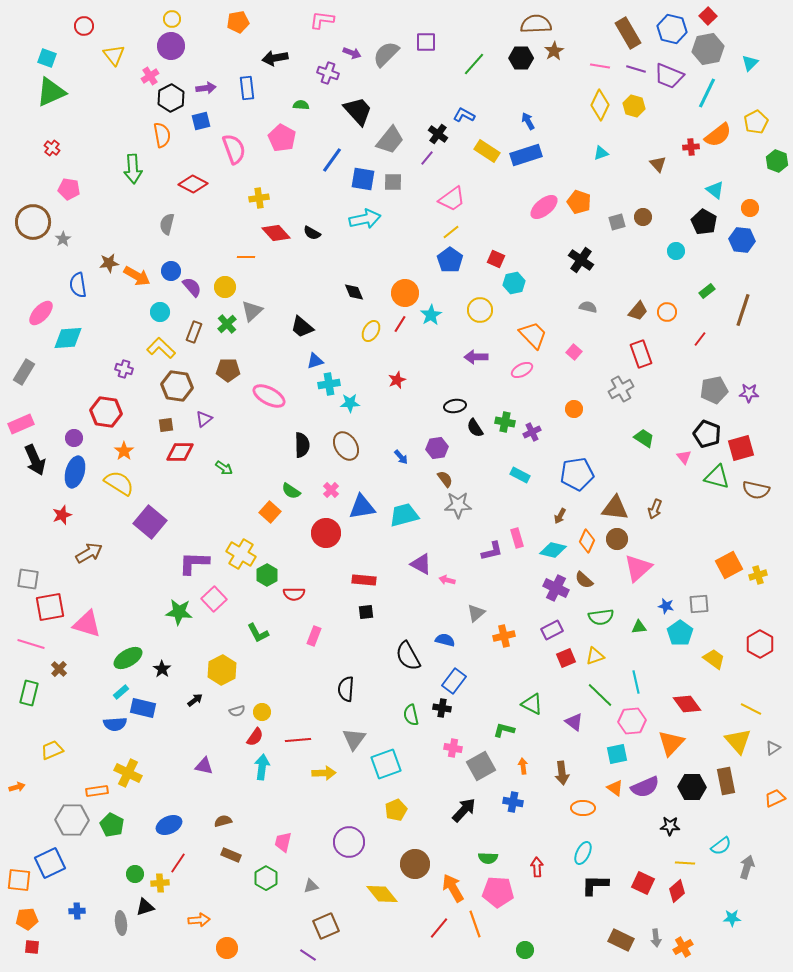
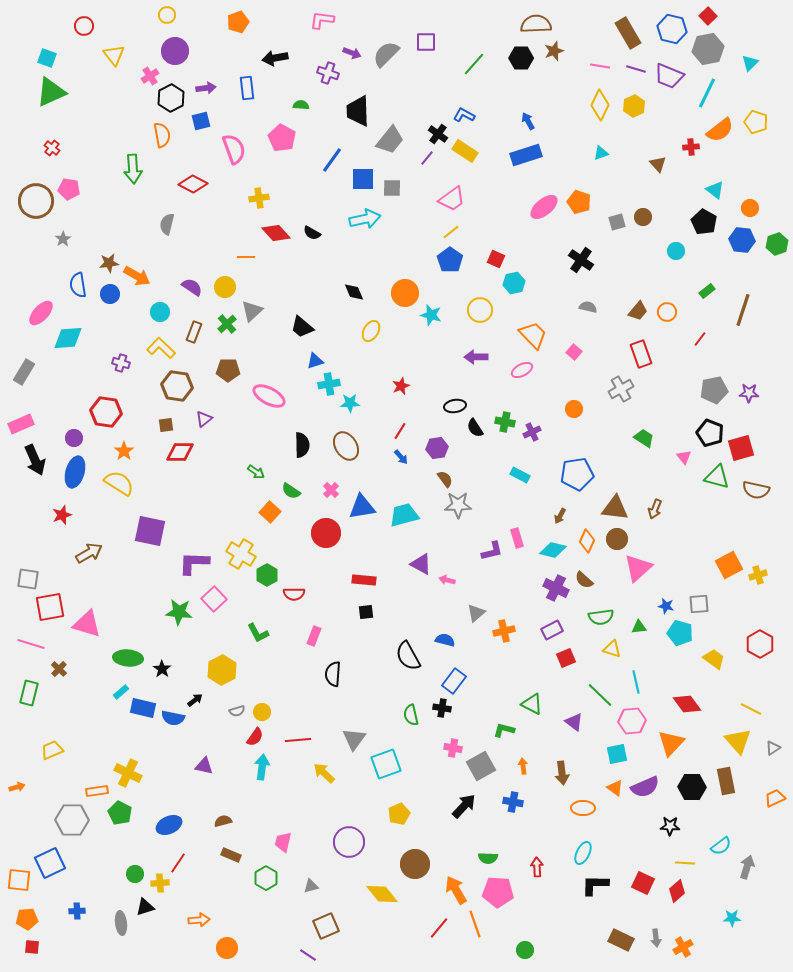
yellow circle at (172, 19): moved 5 px left, 4 px up
orange pentagon at (238, 22): rotated 10 degrees counterclockwise
purple circle at (171, 46): moved 4 px right, 5 px down
brown star at (554, 51): rotated 12 degrees clockwise
yellow hexagon at (634, 106): rotated 20 degrees clockwise
black trapezoid at (358, 111): rotated 140 degrees counterclockwise
yellow pentagon at (756, 122): rotated 25 degrees counterclockwise
orange semicircle at (718, 135): moved 2 px right, 5 px up
yellow rectangle at (487, 151): moved 22 px left
green hexagon at (777, 161): moved 83 px down; rotated 20 degrees clockwise
blue square at (363, 179): rotated 10 degrees counterclockwise
gray square at (393, 182): moved 1 px left, 6 px down
brown circle at (33, 222): moved 3 px right, 21 px up
blue circle at (171, 271): moved 61 px left, 23 px down
purple semicircle at (192, 287): rotated 15 degrees counterclockwise
cyan star at (431, 315): rotated 25 degrees counterclockwise
red line at (400, 324): moved 107 px down
purple cross at (124, 369): moved 3 px left, 6 px up
red star at (397, 380): moved 4 px right, 6 px down
black pentagon at (707, 434): moved 3 px right, 1 px up
green arrow at (224, 468): moved 32 px right, 4 px down
purple square at (150, 522): moved 9 px down; rotated 28 degrees counterclockwise
cyan pentagon at (680, 633): rotated 20 degrees counterclockwise
orange cross at (504, 636): moved 5 px up
yellow triangle at (595, 656): moved 17 px right, 7 px up; rotated 36 degrees clockwise
green ellipse at (128, 658): rotated 36 degrees clockwise
black semicircle at (346, 689): moved 13 px left, 15 px up
blue semicircle at (115, 724): moved 58 px right, 6 px up; rotated 15 degrees clockwise
yellow arrow at (324, 773): rotated 135 degrees counterclockwise
yellow pentagon at (396, 810): moved 3 px right, 4 px down
black arrow at (464, 810): moved 4 px up
green pentagon at (112, 825): moved 8 px right, 12 px up
orange arrow at (453, 888): moved 3 px right, 2 px down
